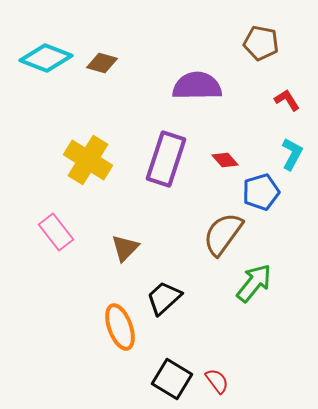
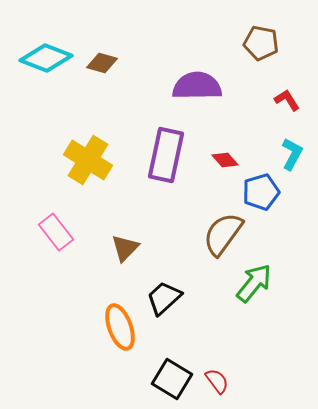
purple rectangle: moved 4 px up; rotated 6 degrees counterclockwise
